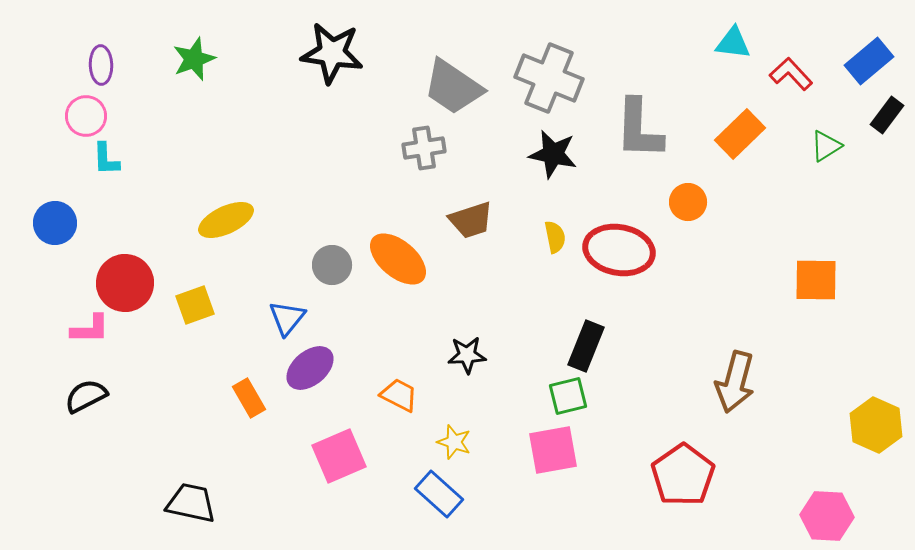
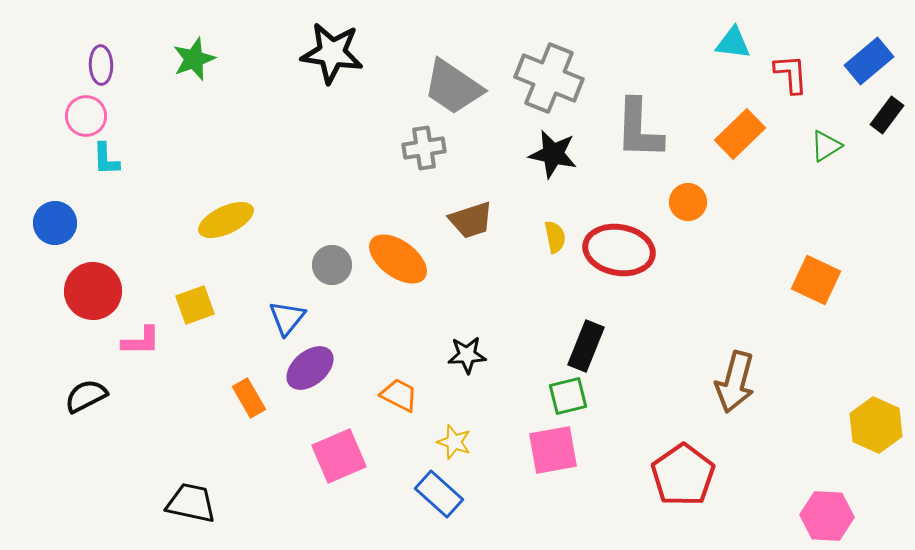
red L-shape at (791, 74): rotated 39 degrees clockwise
orange ellipse at (398, 259): rotated 4 degrees counterclockwise
orange square at (816, 280): rotated 24 degrees clockwise
red circle at (125, 283): moved 32 px left, 8 px down
pink L-shape at (90, 329): moved 51 px right, 12 px down
